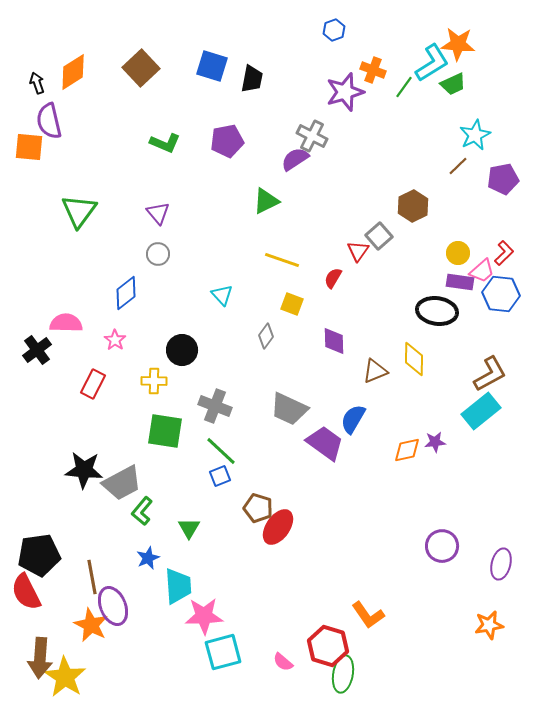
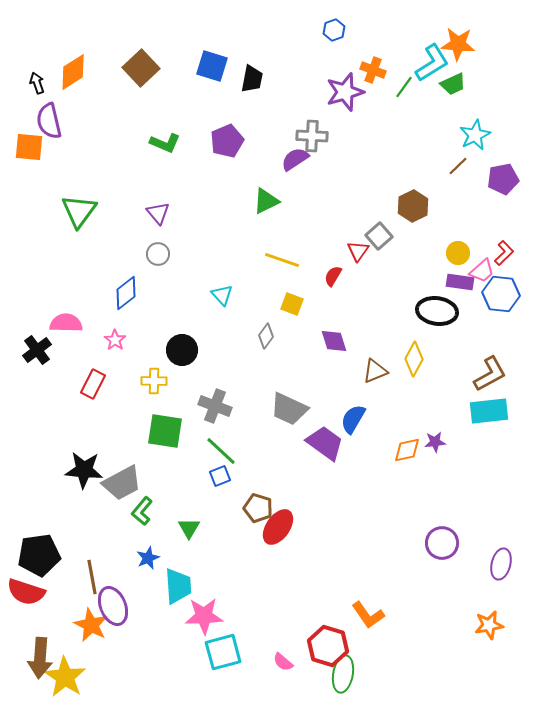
gray cross at (312, 136): rotated 24 degrees counterclockwise
purple pentagon at (227, 141): rotated 12 degrees counterclockwise
red semicircle at (333, 278): moved 2 px up
purple diamond at (334, 341): rotated 16 degrees counterclockwise
yellow diamond at (414, 359): rotated 28 degrees clockwise
cyan rectangle at (481, 411): moved 8 px right; rotated 33 degrees clockwise
purple circle at (442, 546): moved 3 px up
red semicircle at (26, 592): rotated 45 degrees counterclockwise
